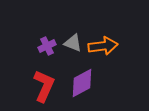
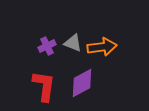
orange arrow: moved 1 px left, 1 px down
red L-shape: rotated 16 degrees counterclockwise
